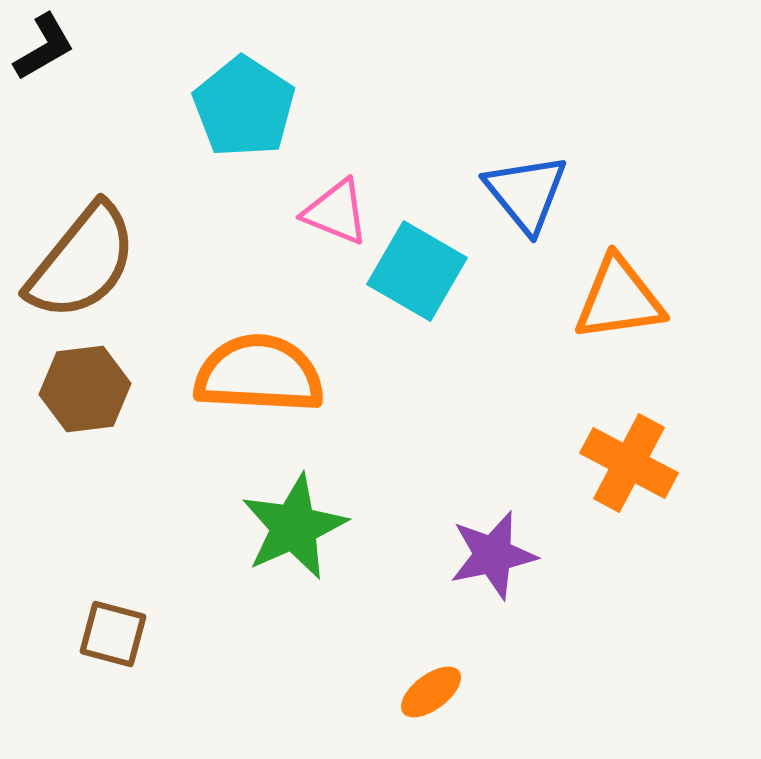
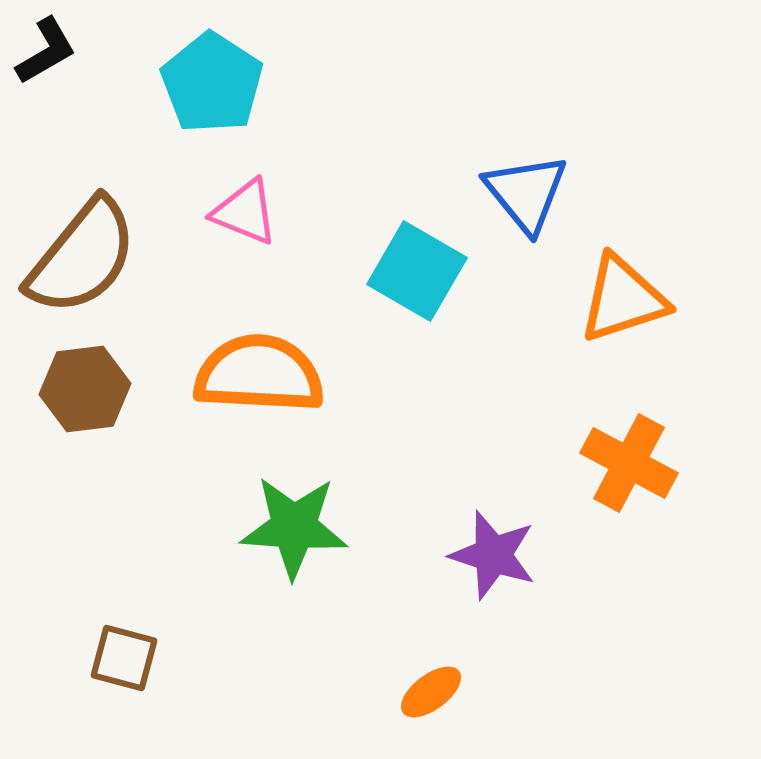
black L-shape: moved 2 px right, 4 px down
cyan pentagon: moved 32 px left, 24 px up
pink triangle: moved 91 px left
brown semicircle: moved 5 px up
orange triangle: moved 4 px right; rotated 10 degrees counterclockwise
green star: rotated 28 degrees clockwise
purple star: rotated 30 degrees clockwise
brown square: moved 11 px right, 24 px down
